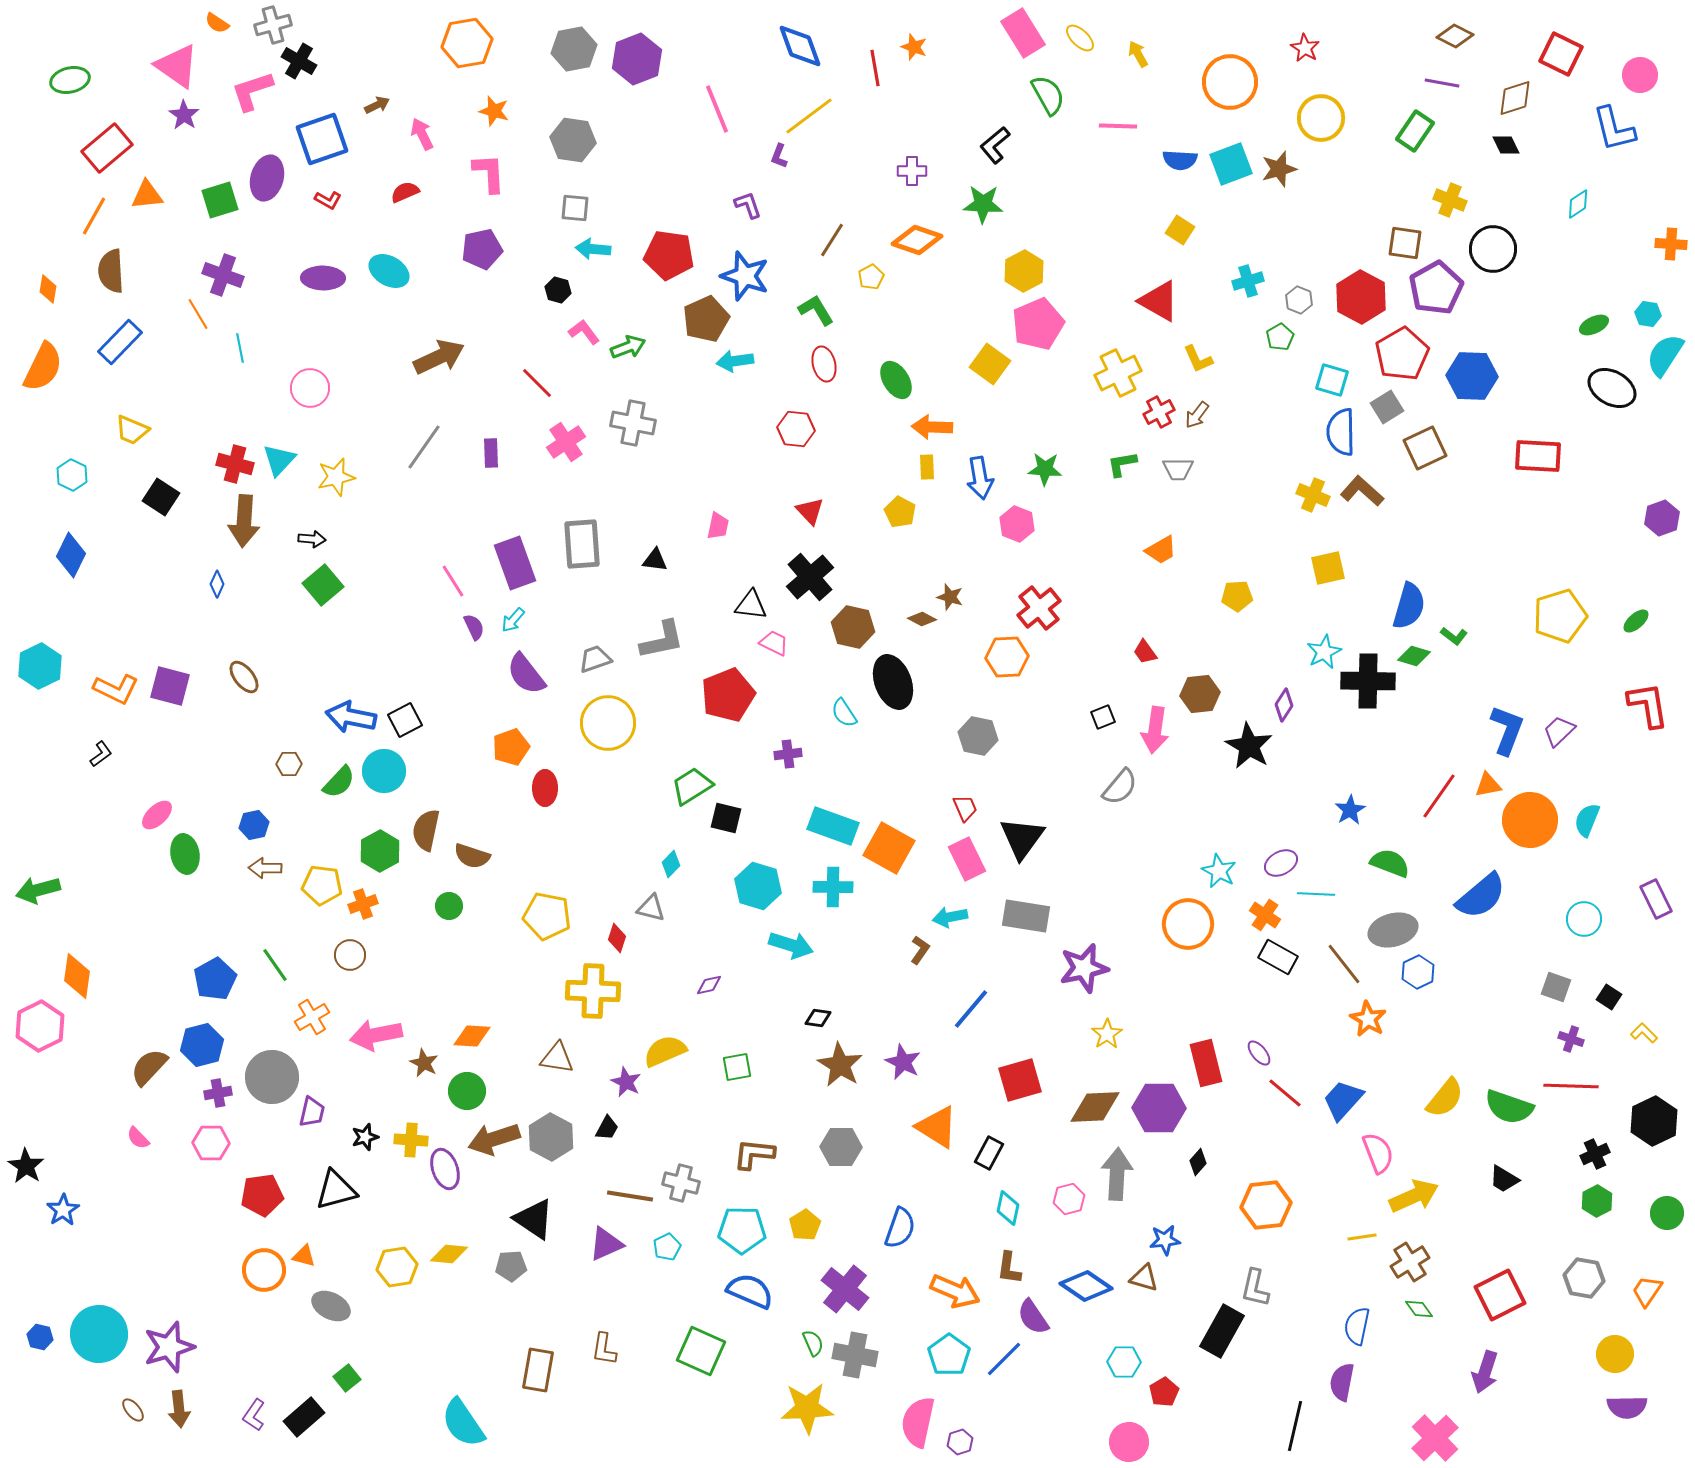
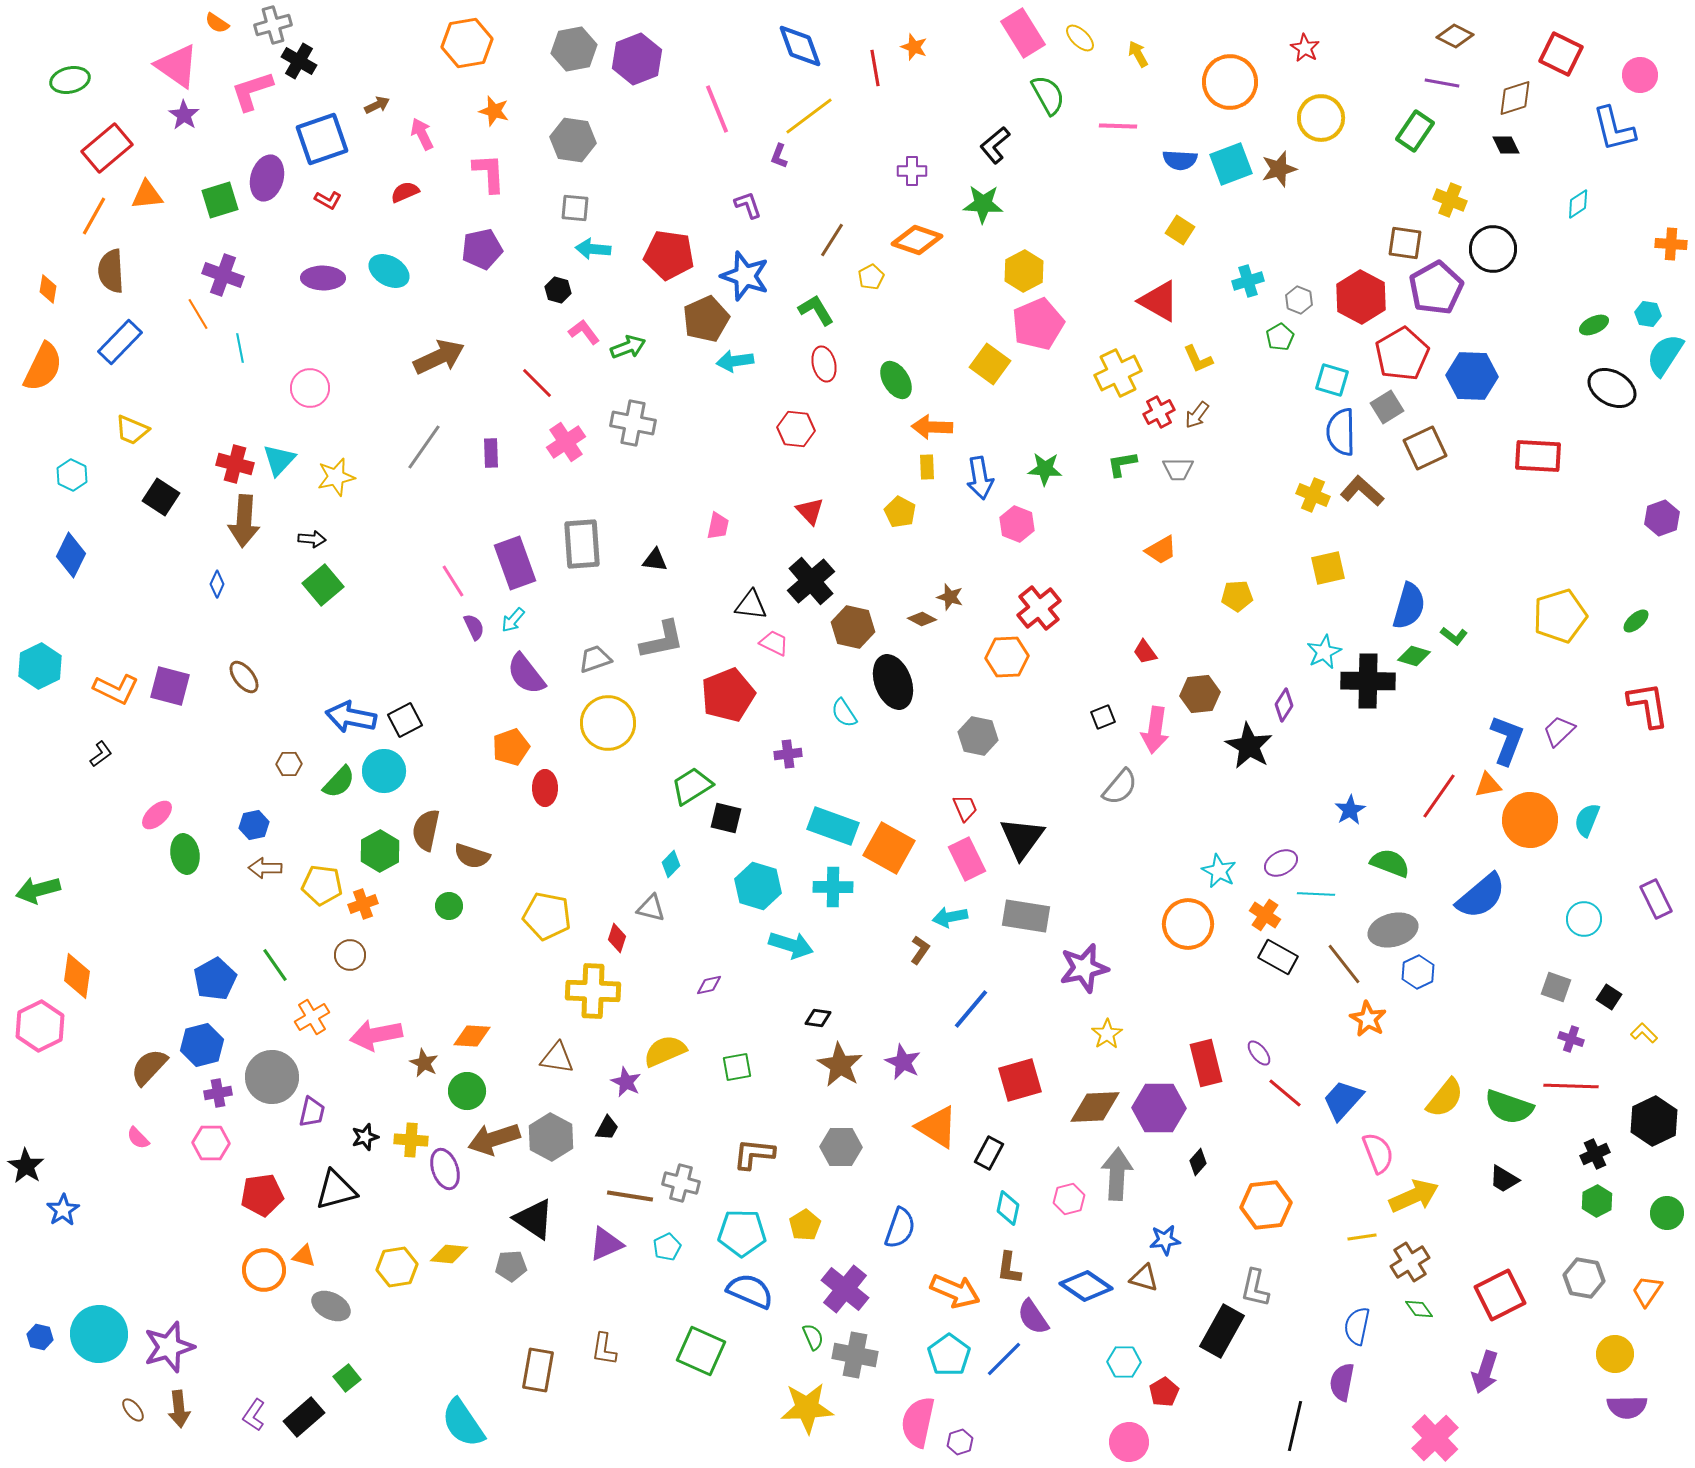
black cross at (810, 577): moved 1 px right, 4 px down
blue L-shape at (1507, 730): moved 10 px down
cyan pentagon at (742, 1230): moved 3 px down
green semicircle at (813, 1343): moved 6 px up
